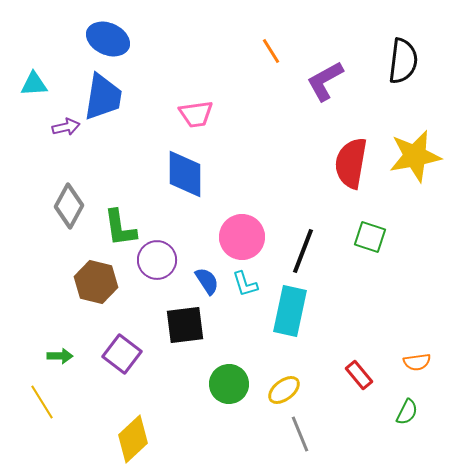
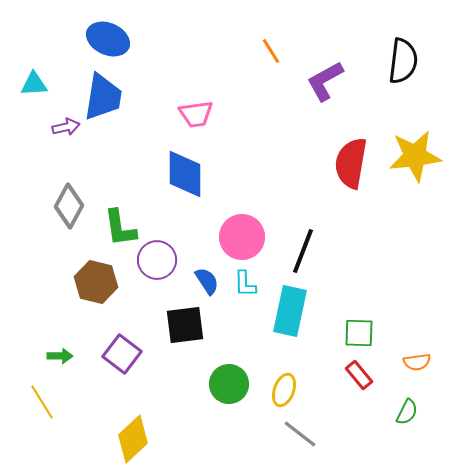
yellow star: rotated 4 degrees clockwise
green square: moved 11 px left, 96 px down; rotated 16 degrees counterclockwise
cyan L-shape: rotated 16 degrees clockwise
yellow ellipse: rotated 32 degrees counterclockwise
gray line: rotated 30 degrees counterclockwise
